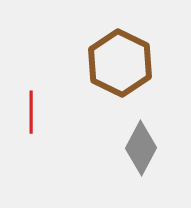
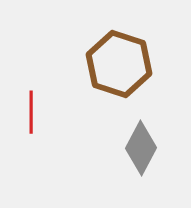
brown hexagon: moved 1 px left, 1 px down; rotated 8 degrees counterclockwise
